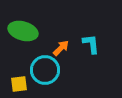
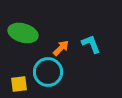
green ellipse: moved 2 px down
cyan L-shape: rotated 15 degrees counterclockwise
cyan circle: moved 3 px right, 2 px down
